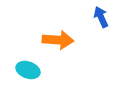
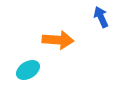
cyan ellipse: rotated 50 degrees counterclockwise
